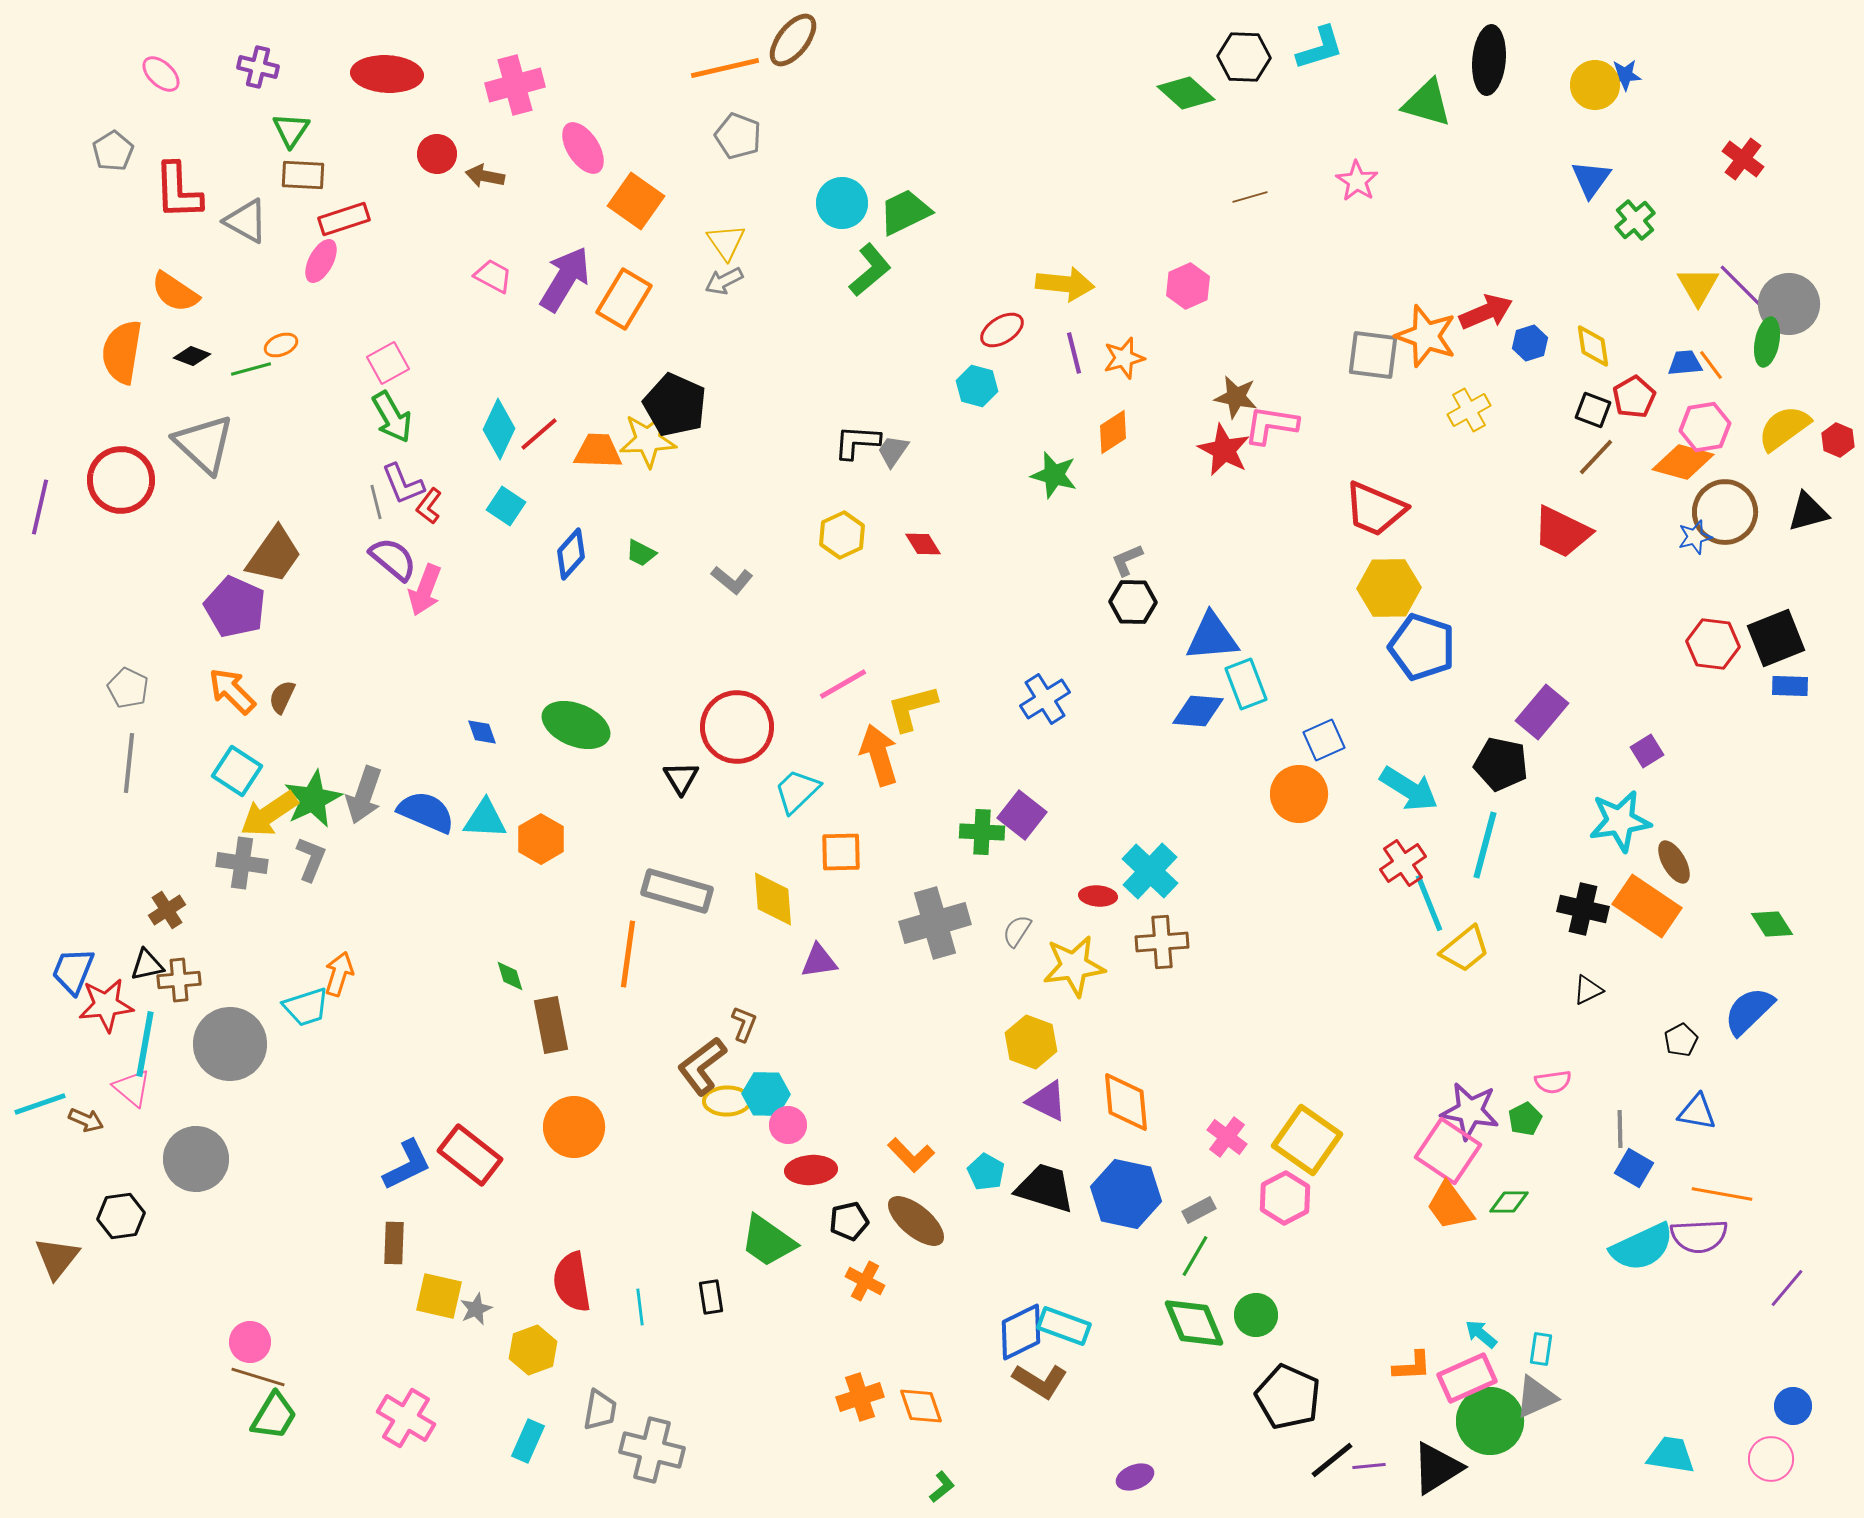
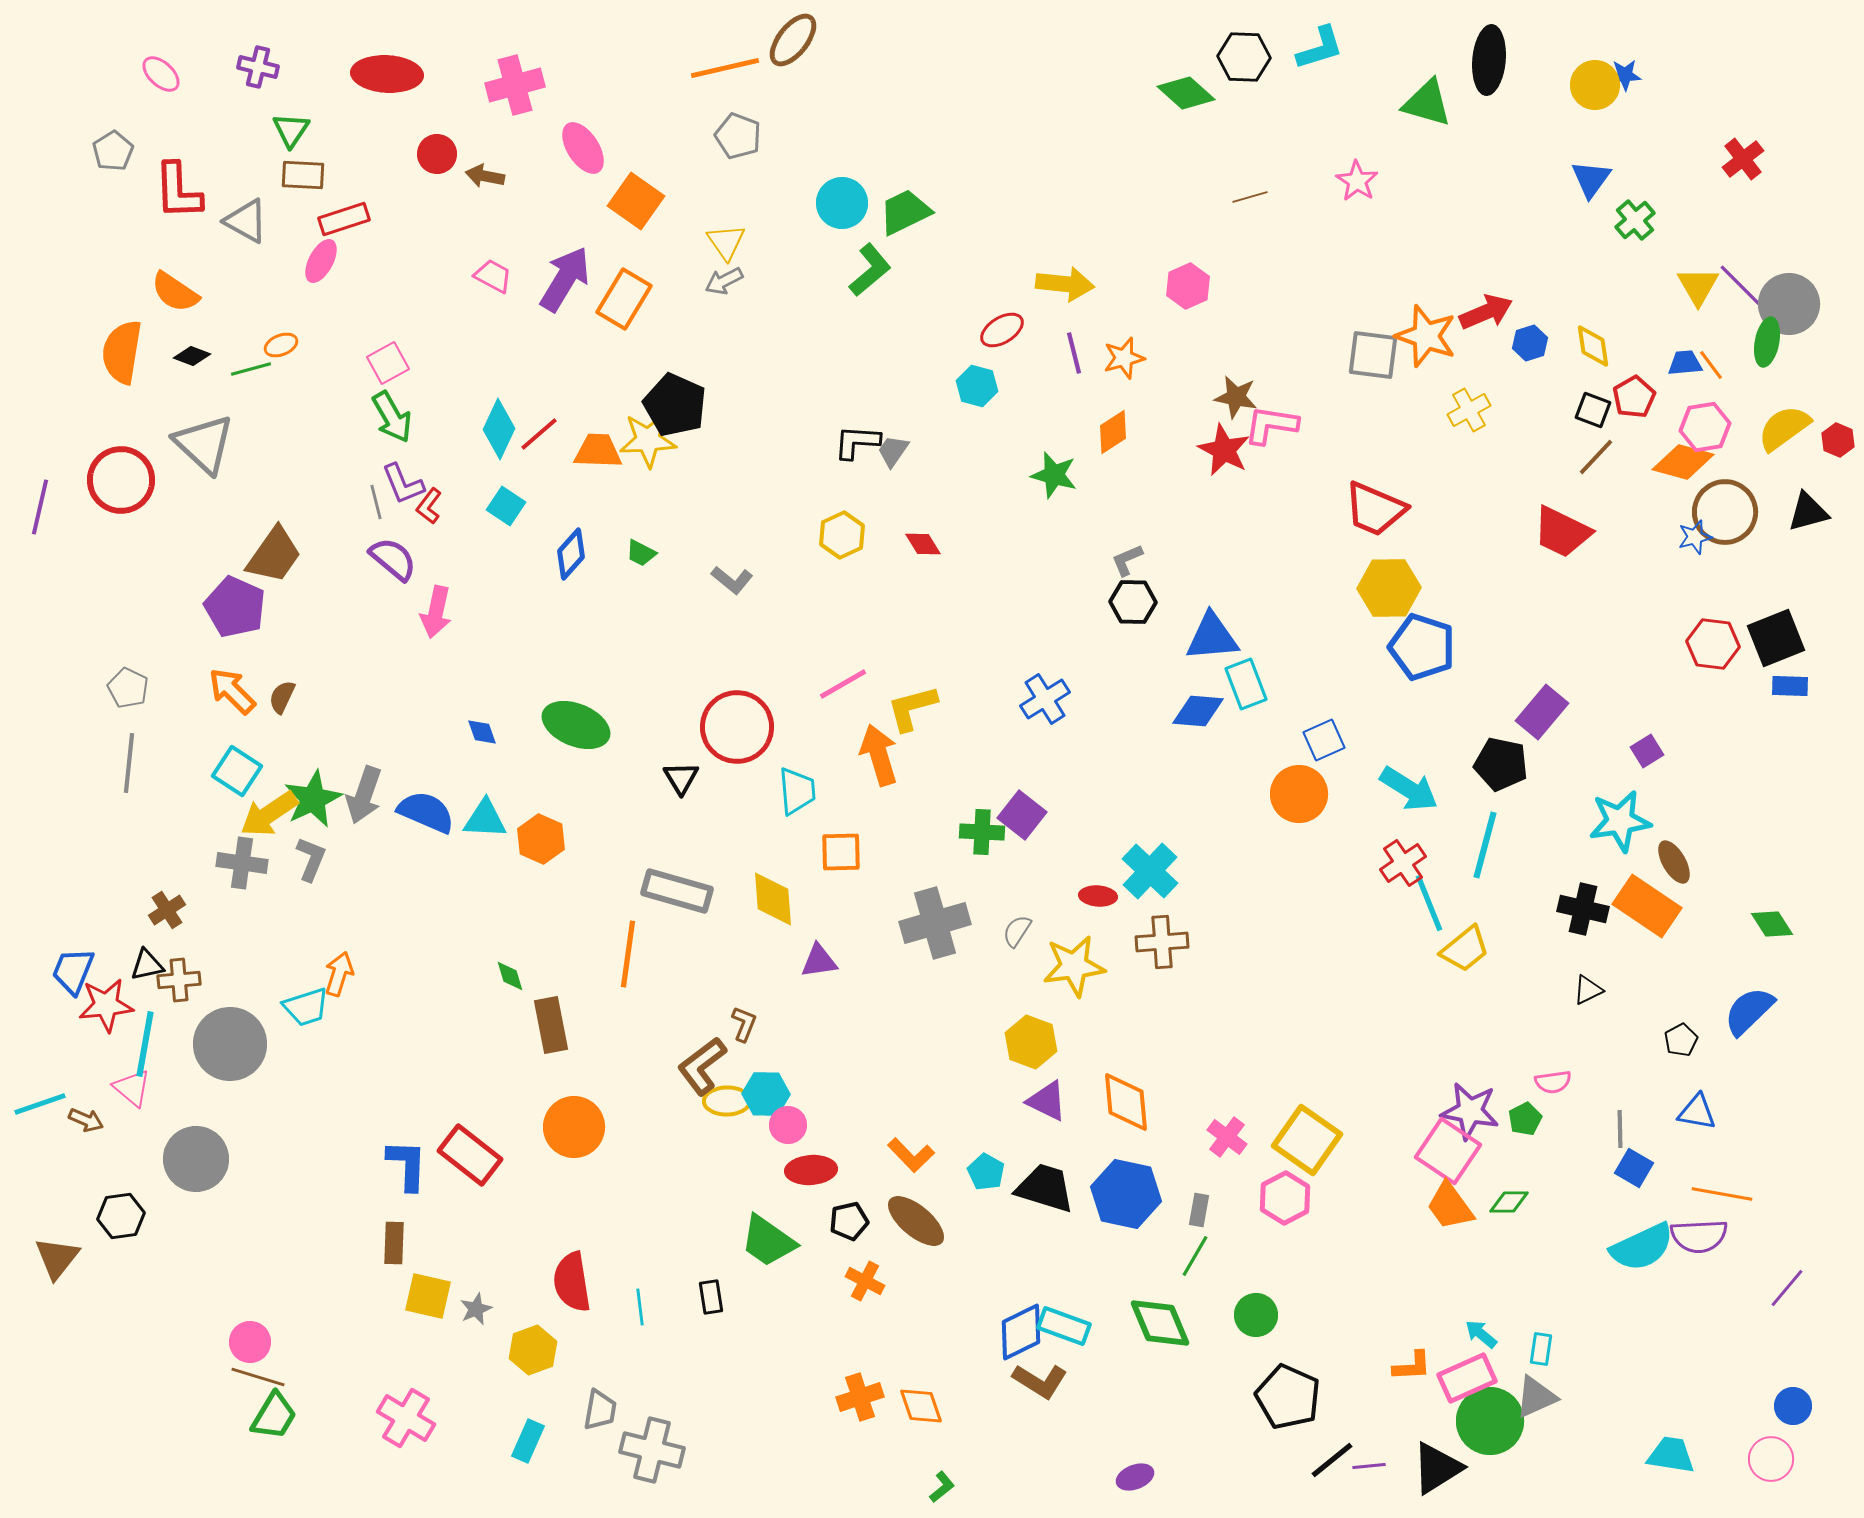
red cross at (1743, 159): rotated 15 degrees clockwise
pink arrow at (425, 590): moved 11 px right, 22 px down; rotated 9 degrees counterclockwise
cyan trapezoid at (797, 791): rotated 129 degrees clockwise
orange hexagon at (541, 839): rotated 6 degrees counterclockwise
blue L-shape at (407, 1165): rotated 62 degrees counterclockwise
gray rectangle at (1199, 1210): rotated 52 degrees counterclockwise
yellow square at (439, 1296): moved 11 px left
green diamond at (1194, 1323): moved 34 px left
